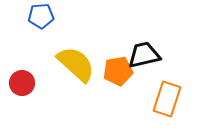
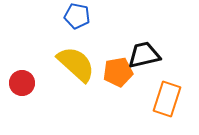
blue pentagon: moved 36 px right; rotated 15 degrees clockwise
orange pentagon: moved 1 px down
